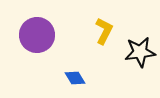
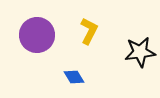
yellow L-shape: moved 15 px left
blue diamond: moved 1 px left, 1 px up
